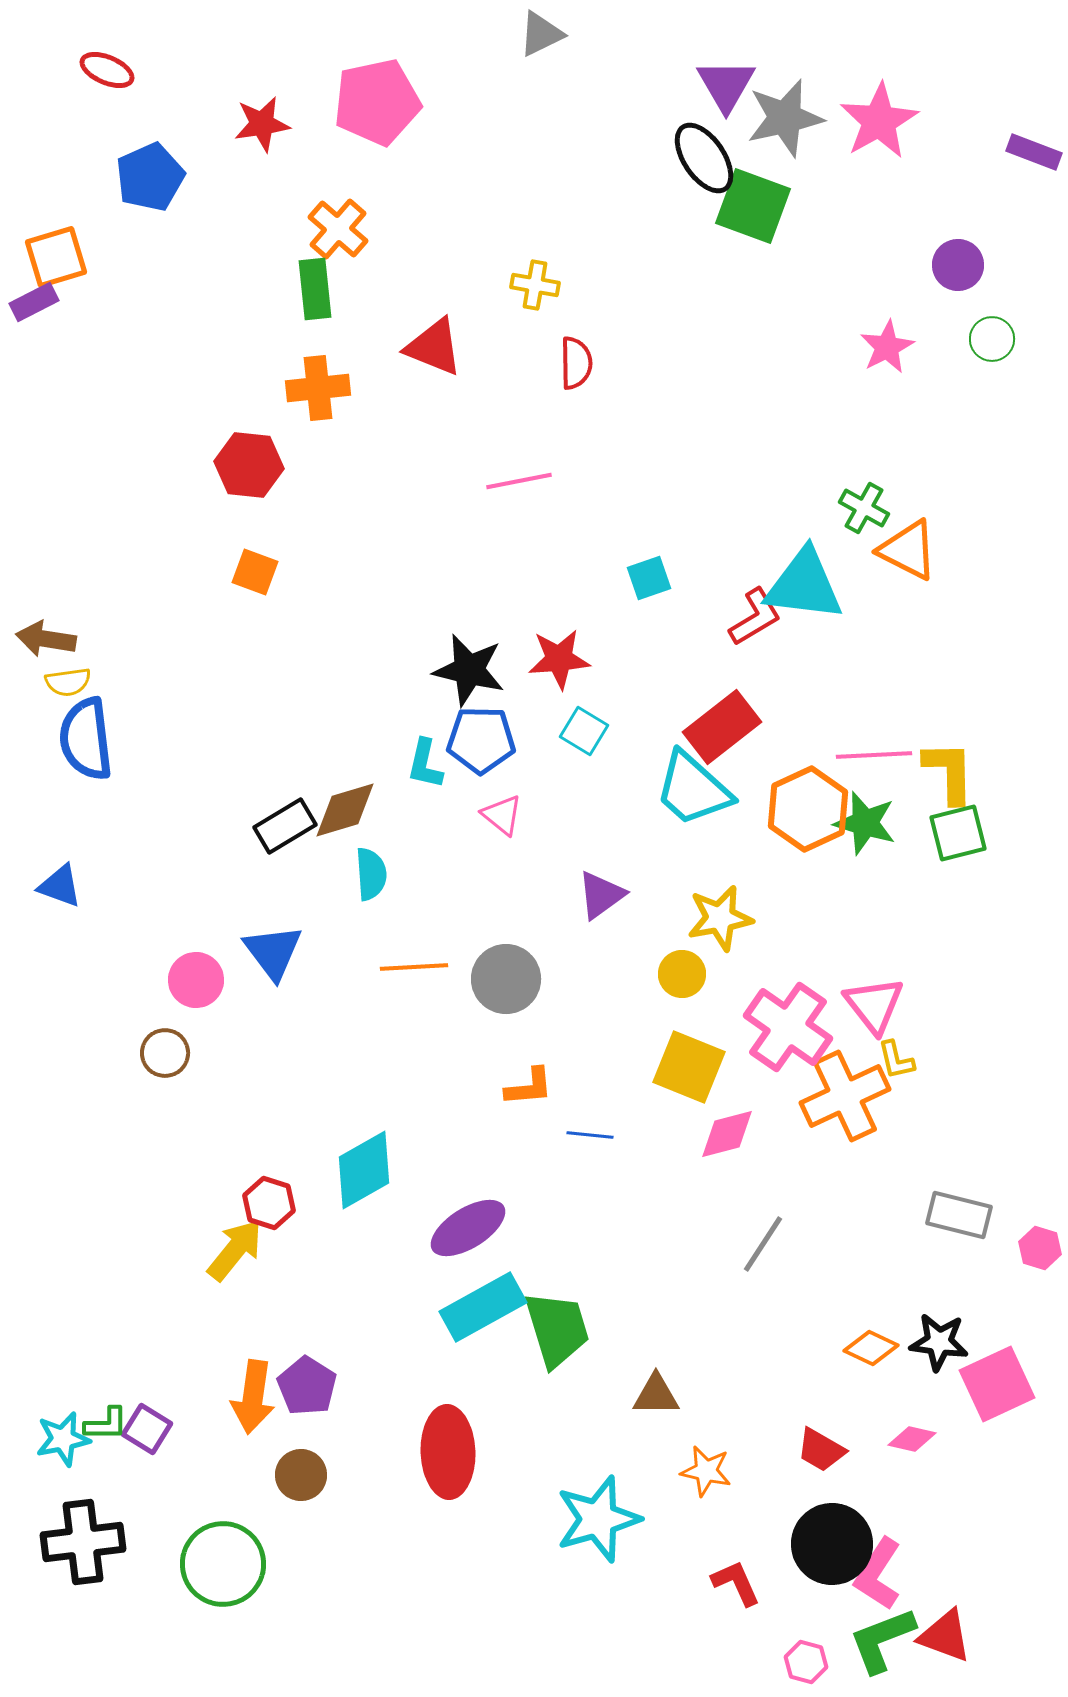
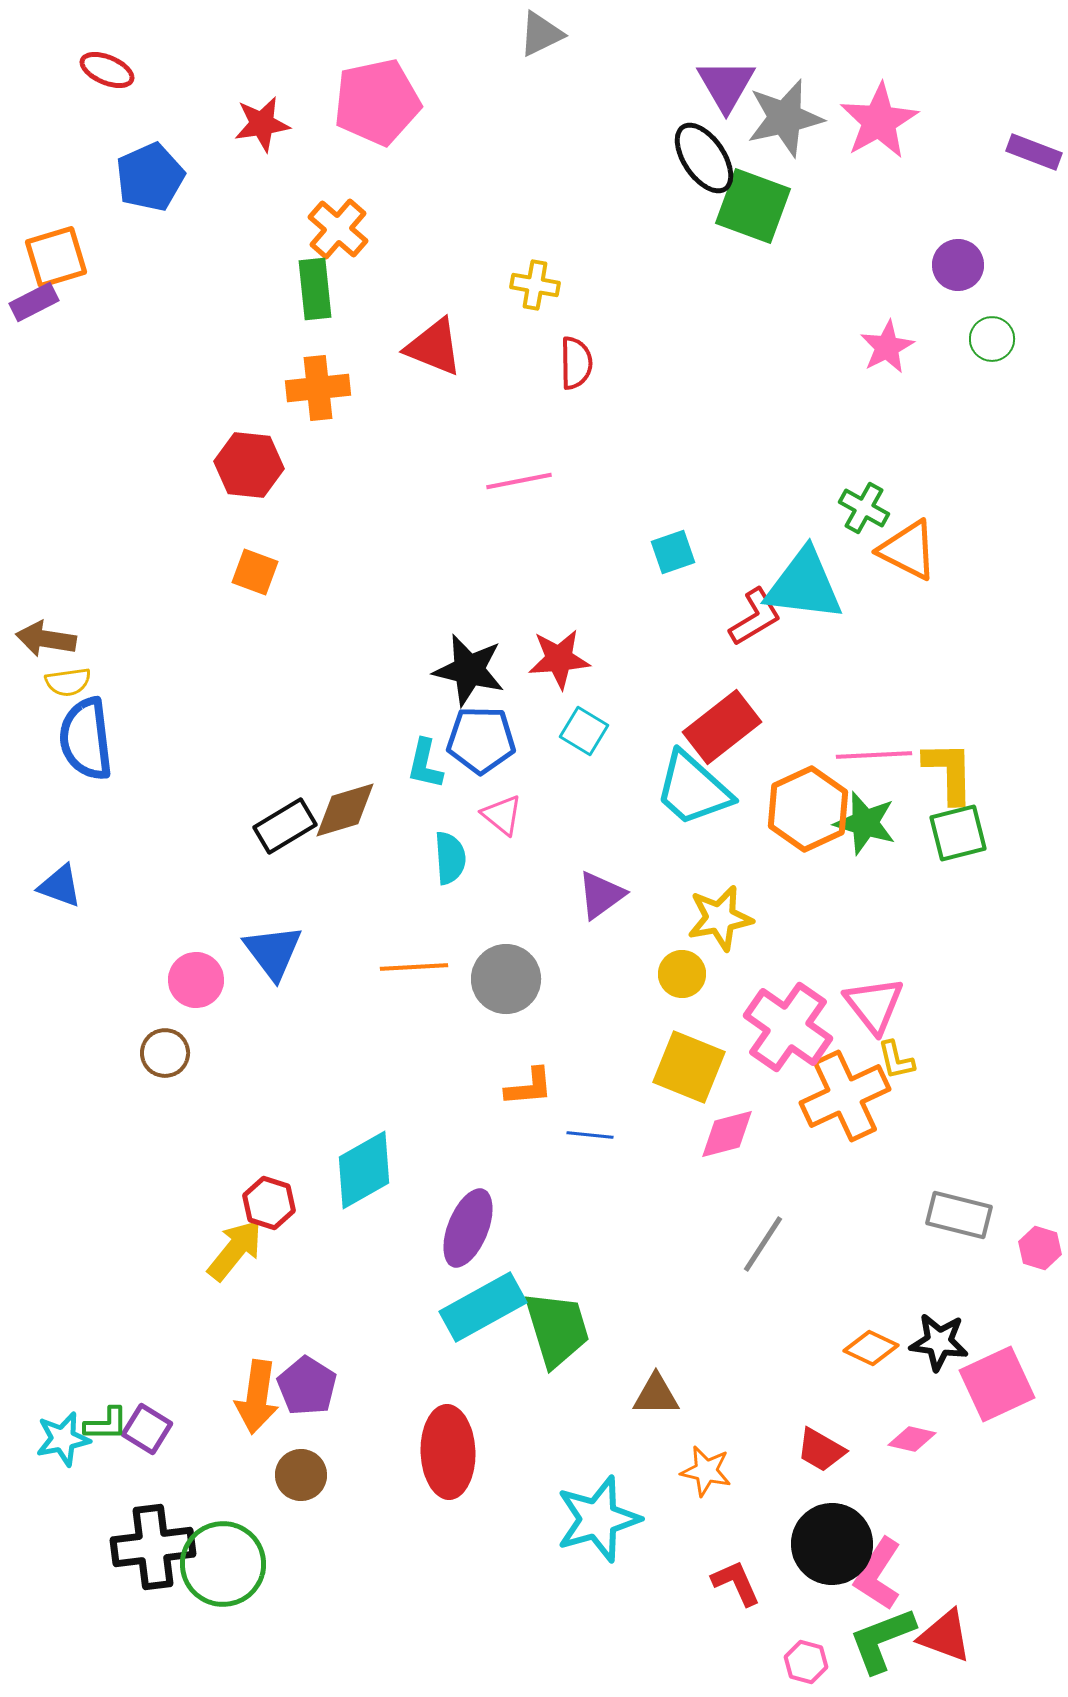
cyan square at (649, 578): moved 24 px right, 26 px up
cyan semicircle at (371, 874): moved 79 px right, 16 px up
purple ellipse at (468, 1228): rotated 36 degrees counterclockwise
orange arrow at (253, 1397): moved 4 px right
black cross at (83, 1542): moved 70 px right, 5 px down
